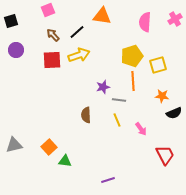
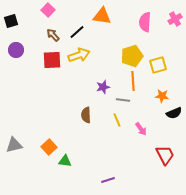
pink square: rotated 24 degrees counterclockwise
gray line: moved 4 px right
